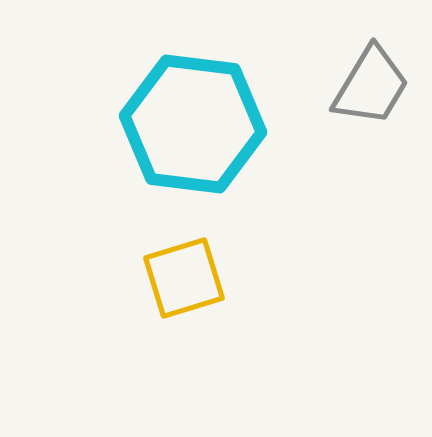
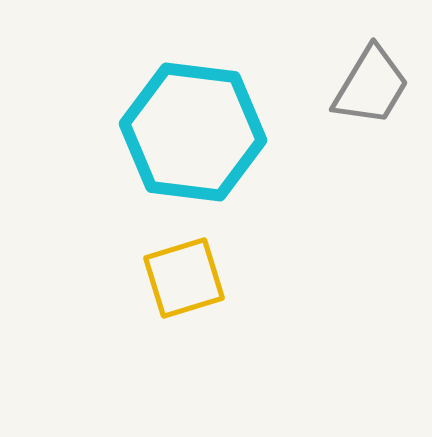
cyan hexagon: moved 8 px down
